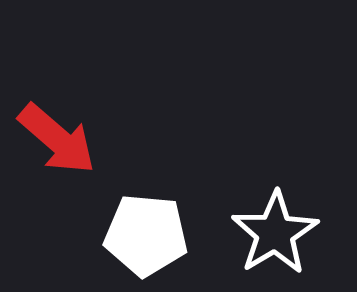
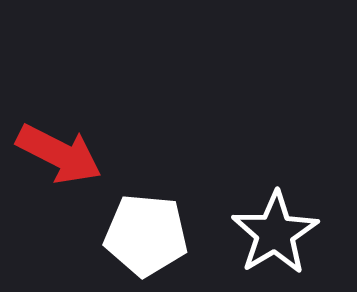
red arrow: moved 2 px right, 15 px down; rotated 14 degrees counterclockwise
